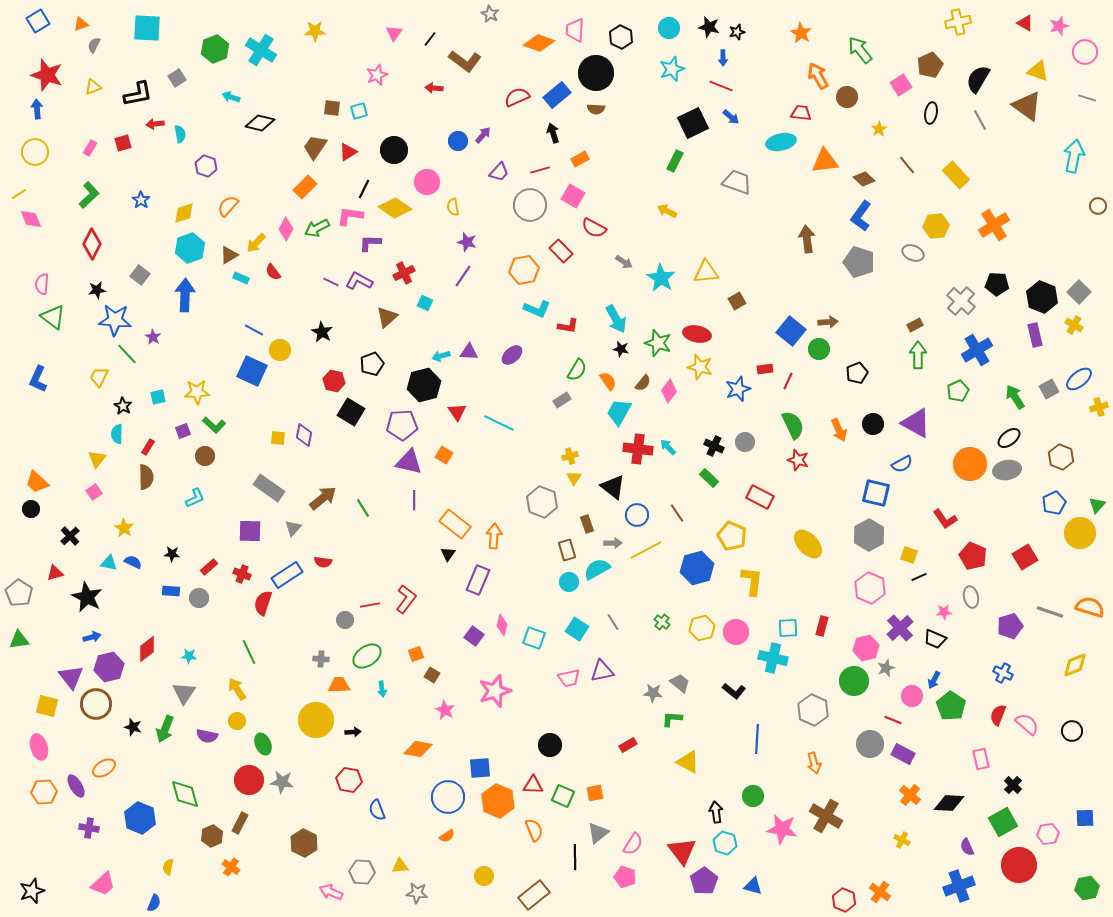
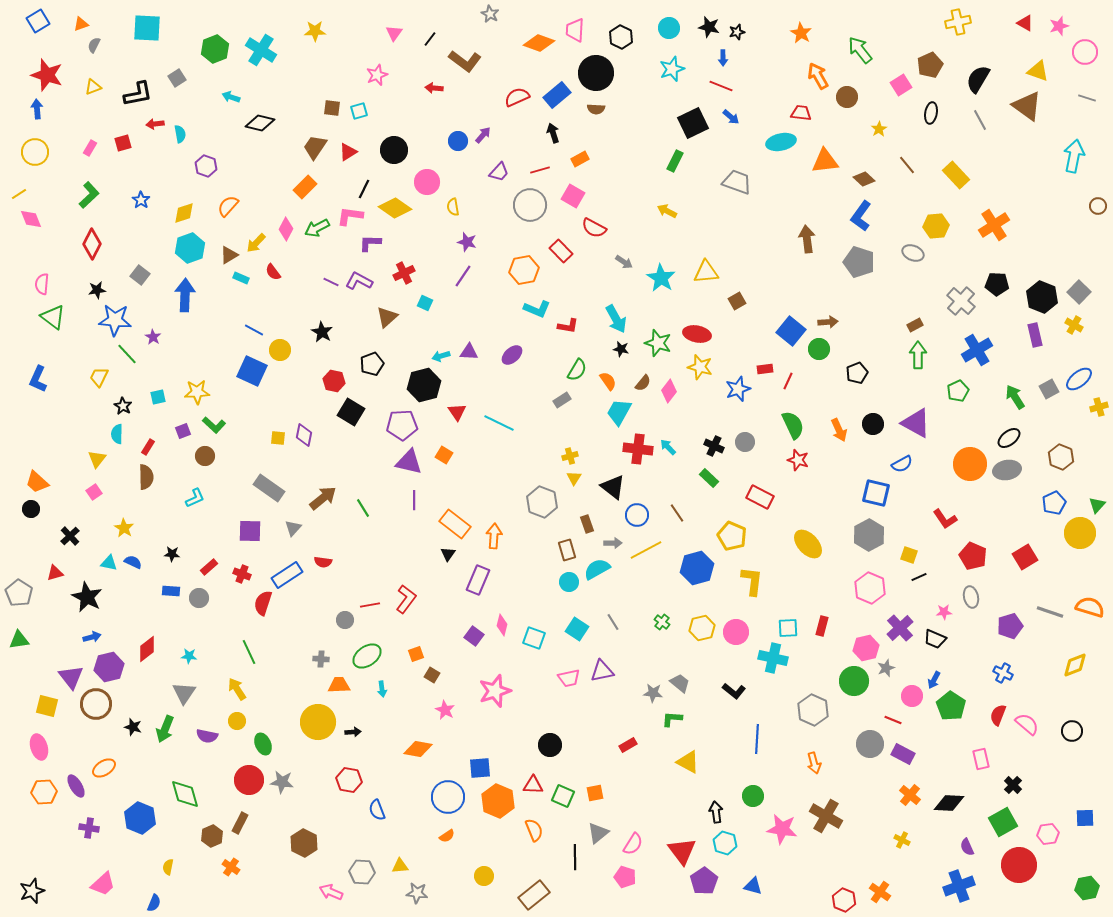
yellow circle at (316, 720): moved 2 px right, 2 px down
